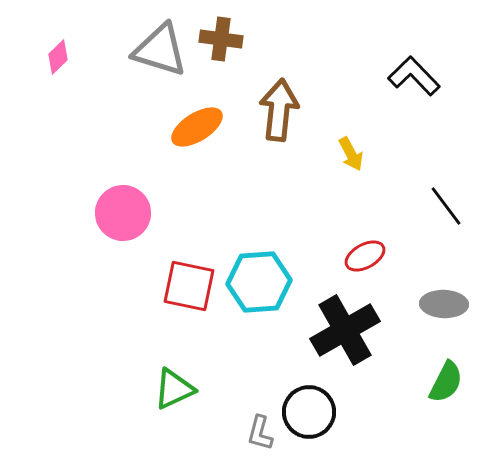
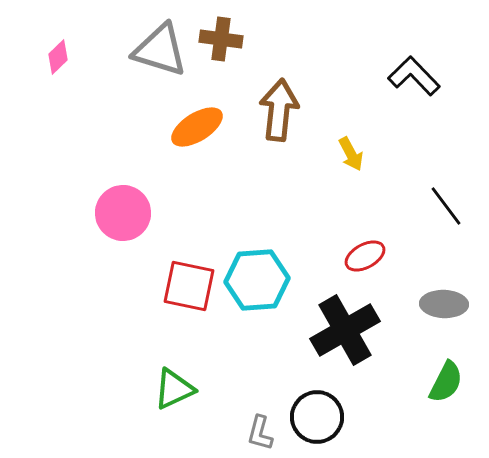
cyan hexagon: moved 2 px left, 2 px up
black circle: moved 8 px right, 5 px down
